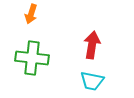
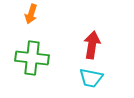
cyan trapezoid: moved 1 px left, 3 px up
